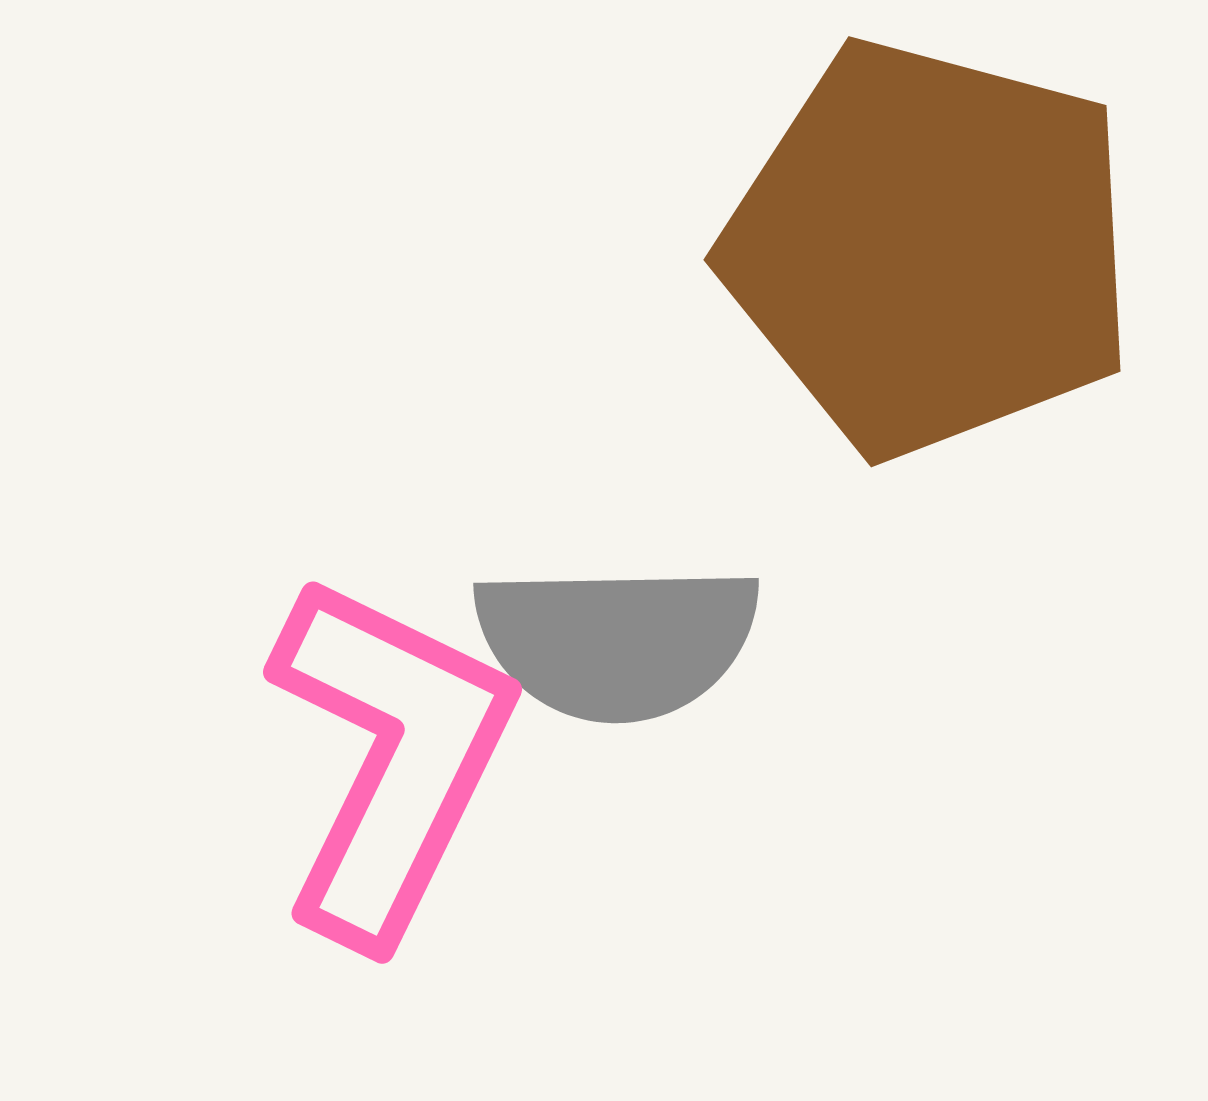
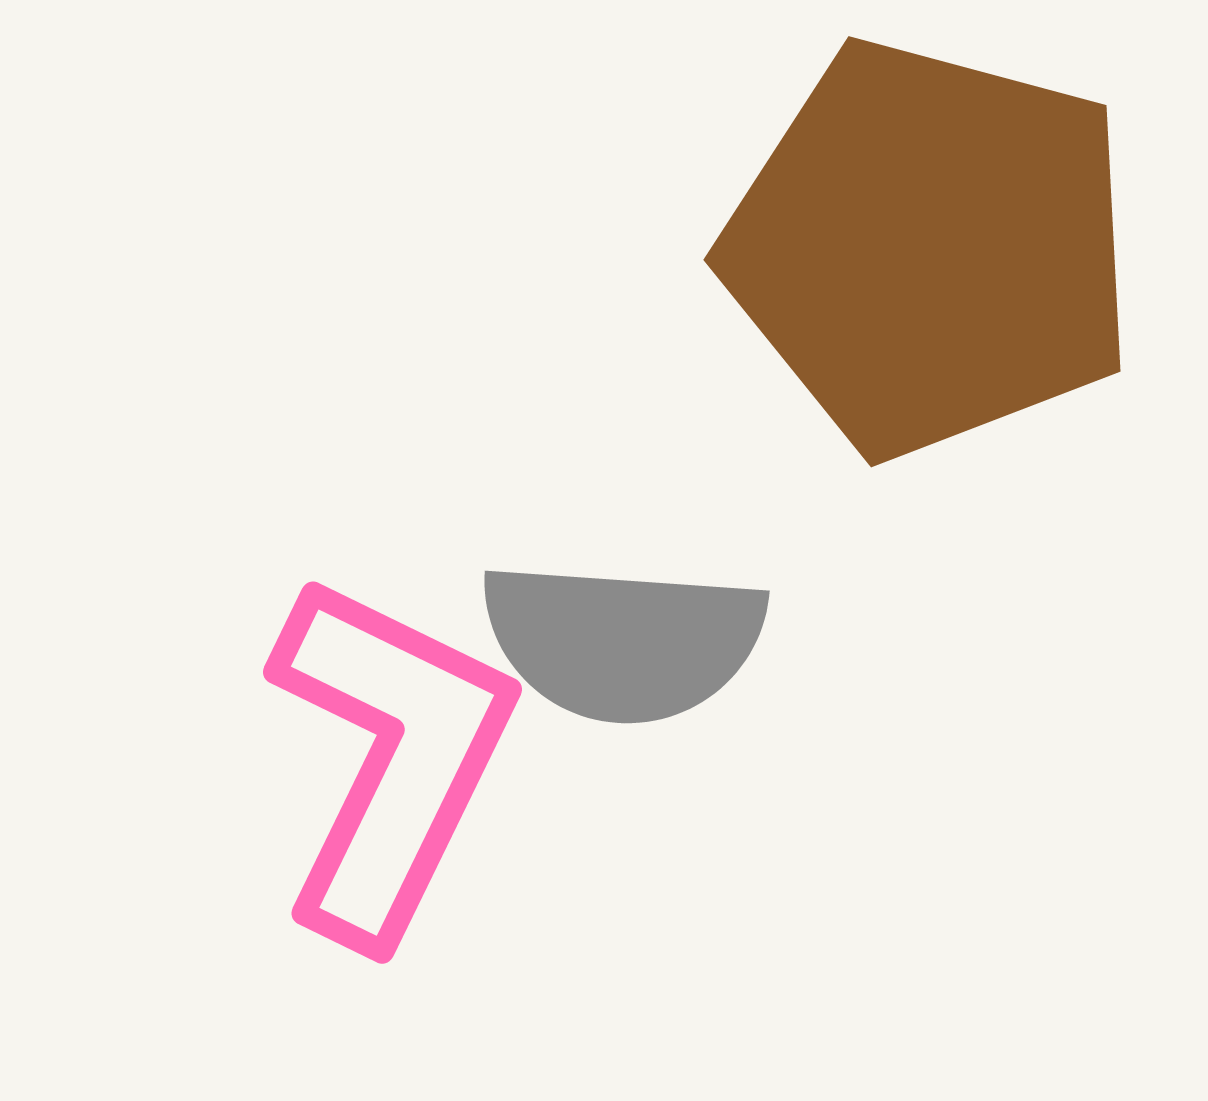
gray semicircle: moved 6 px right; rotated 5 degrees clockwise
